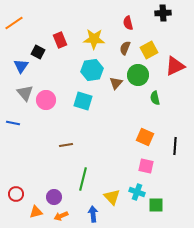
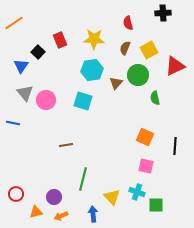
black square: rotated 16 degrees clockwise
